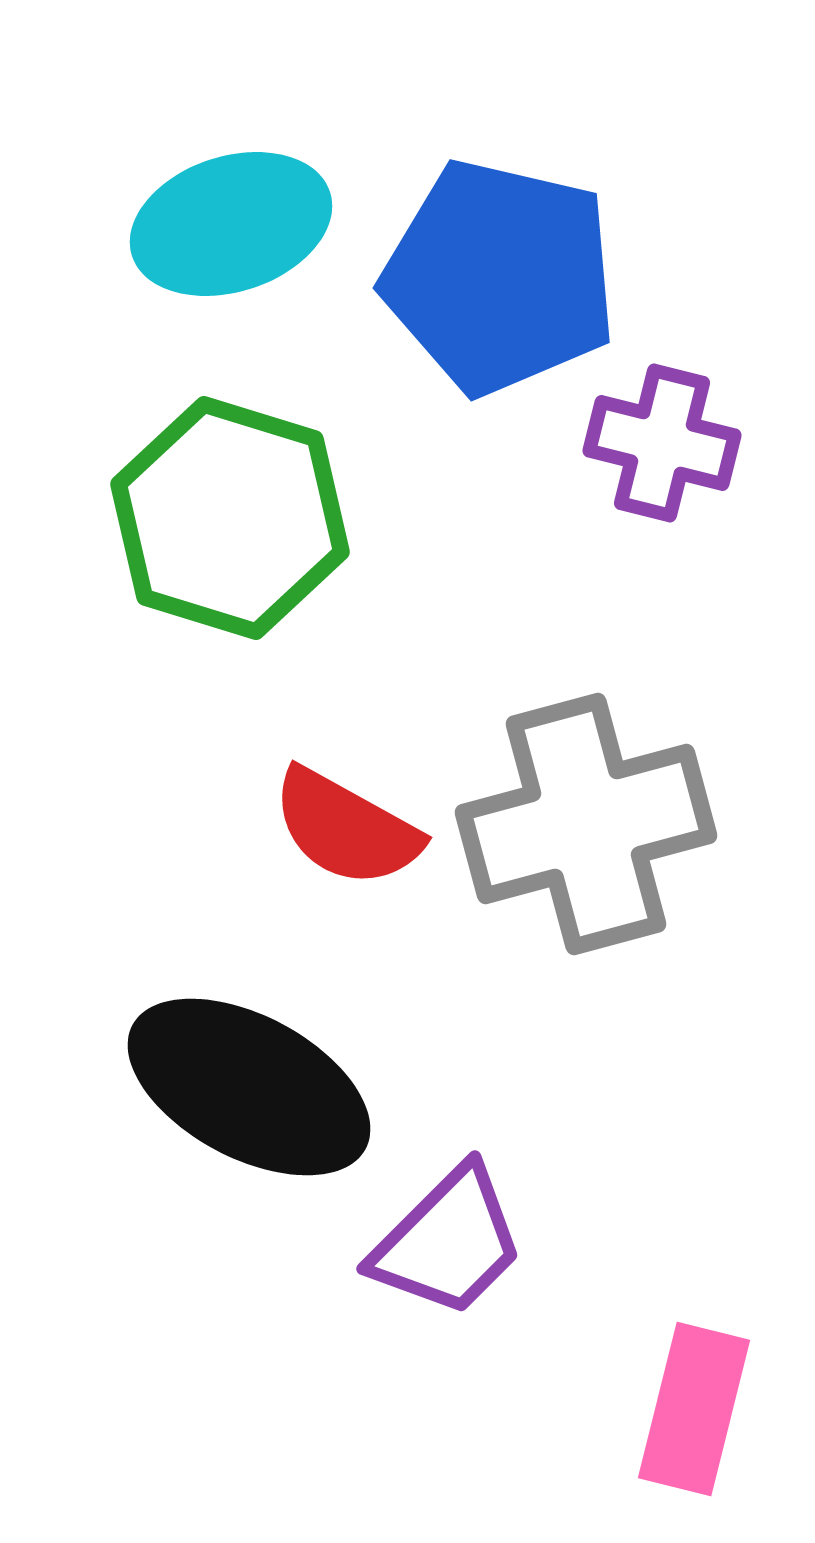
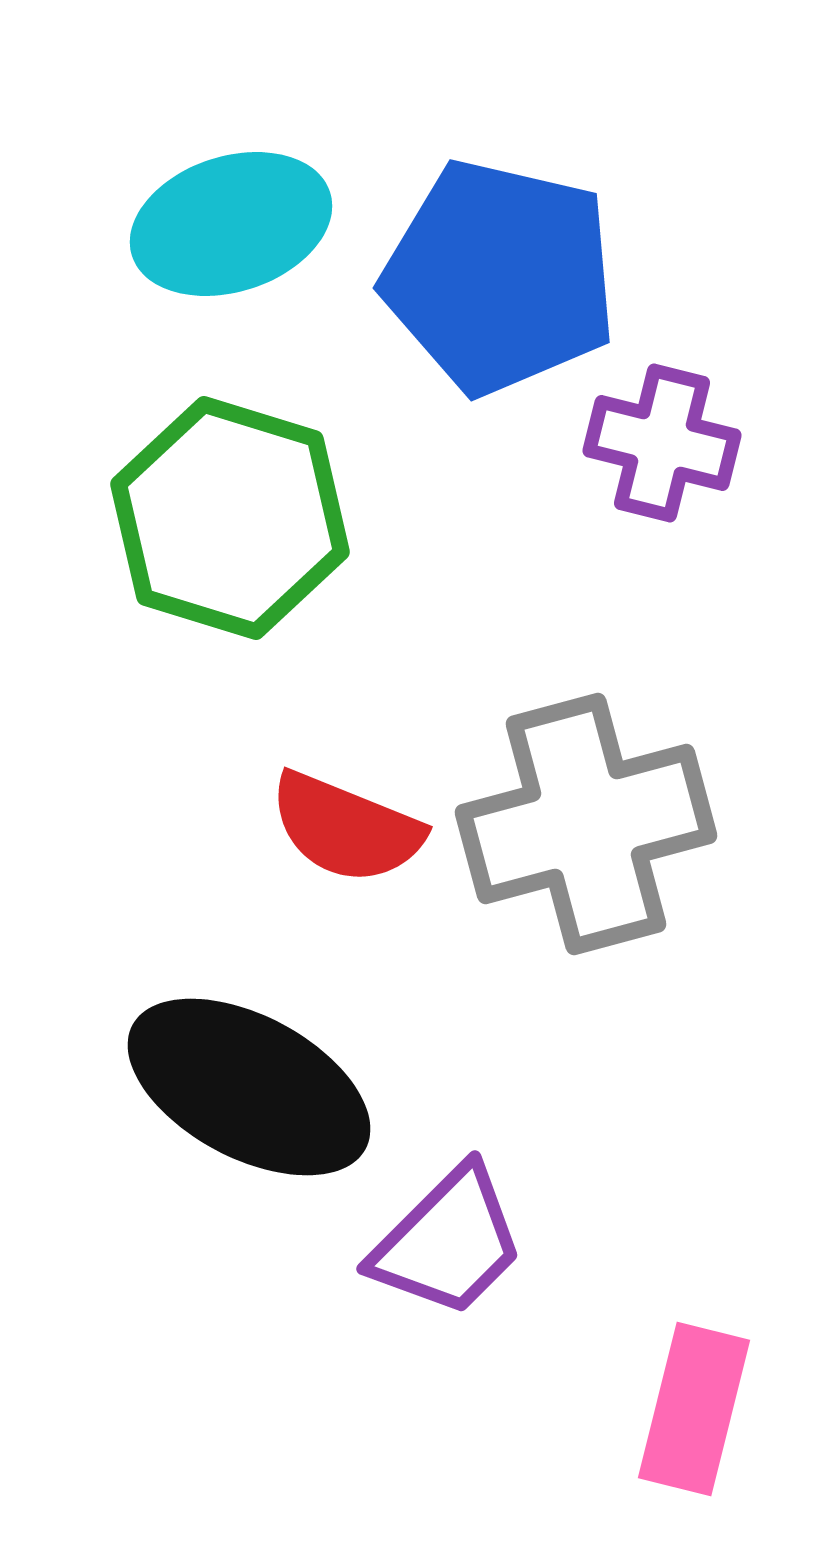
red semicircle: rotated 7 degrees counterclockwise
